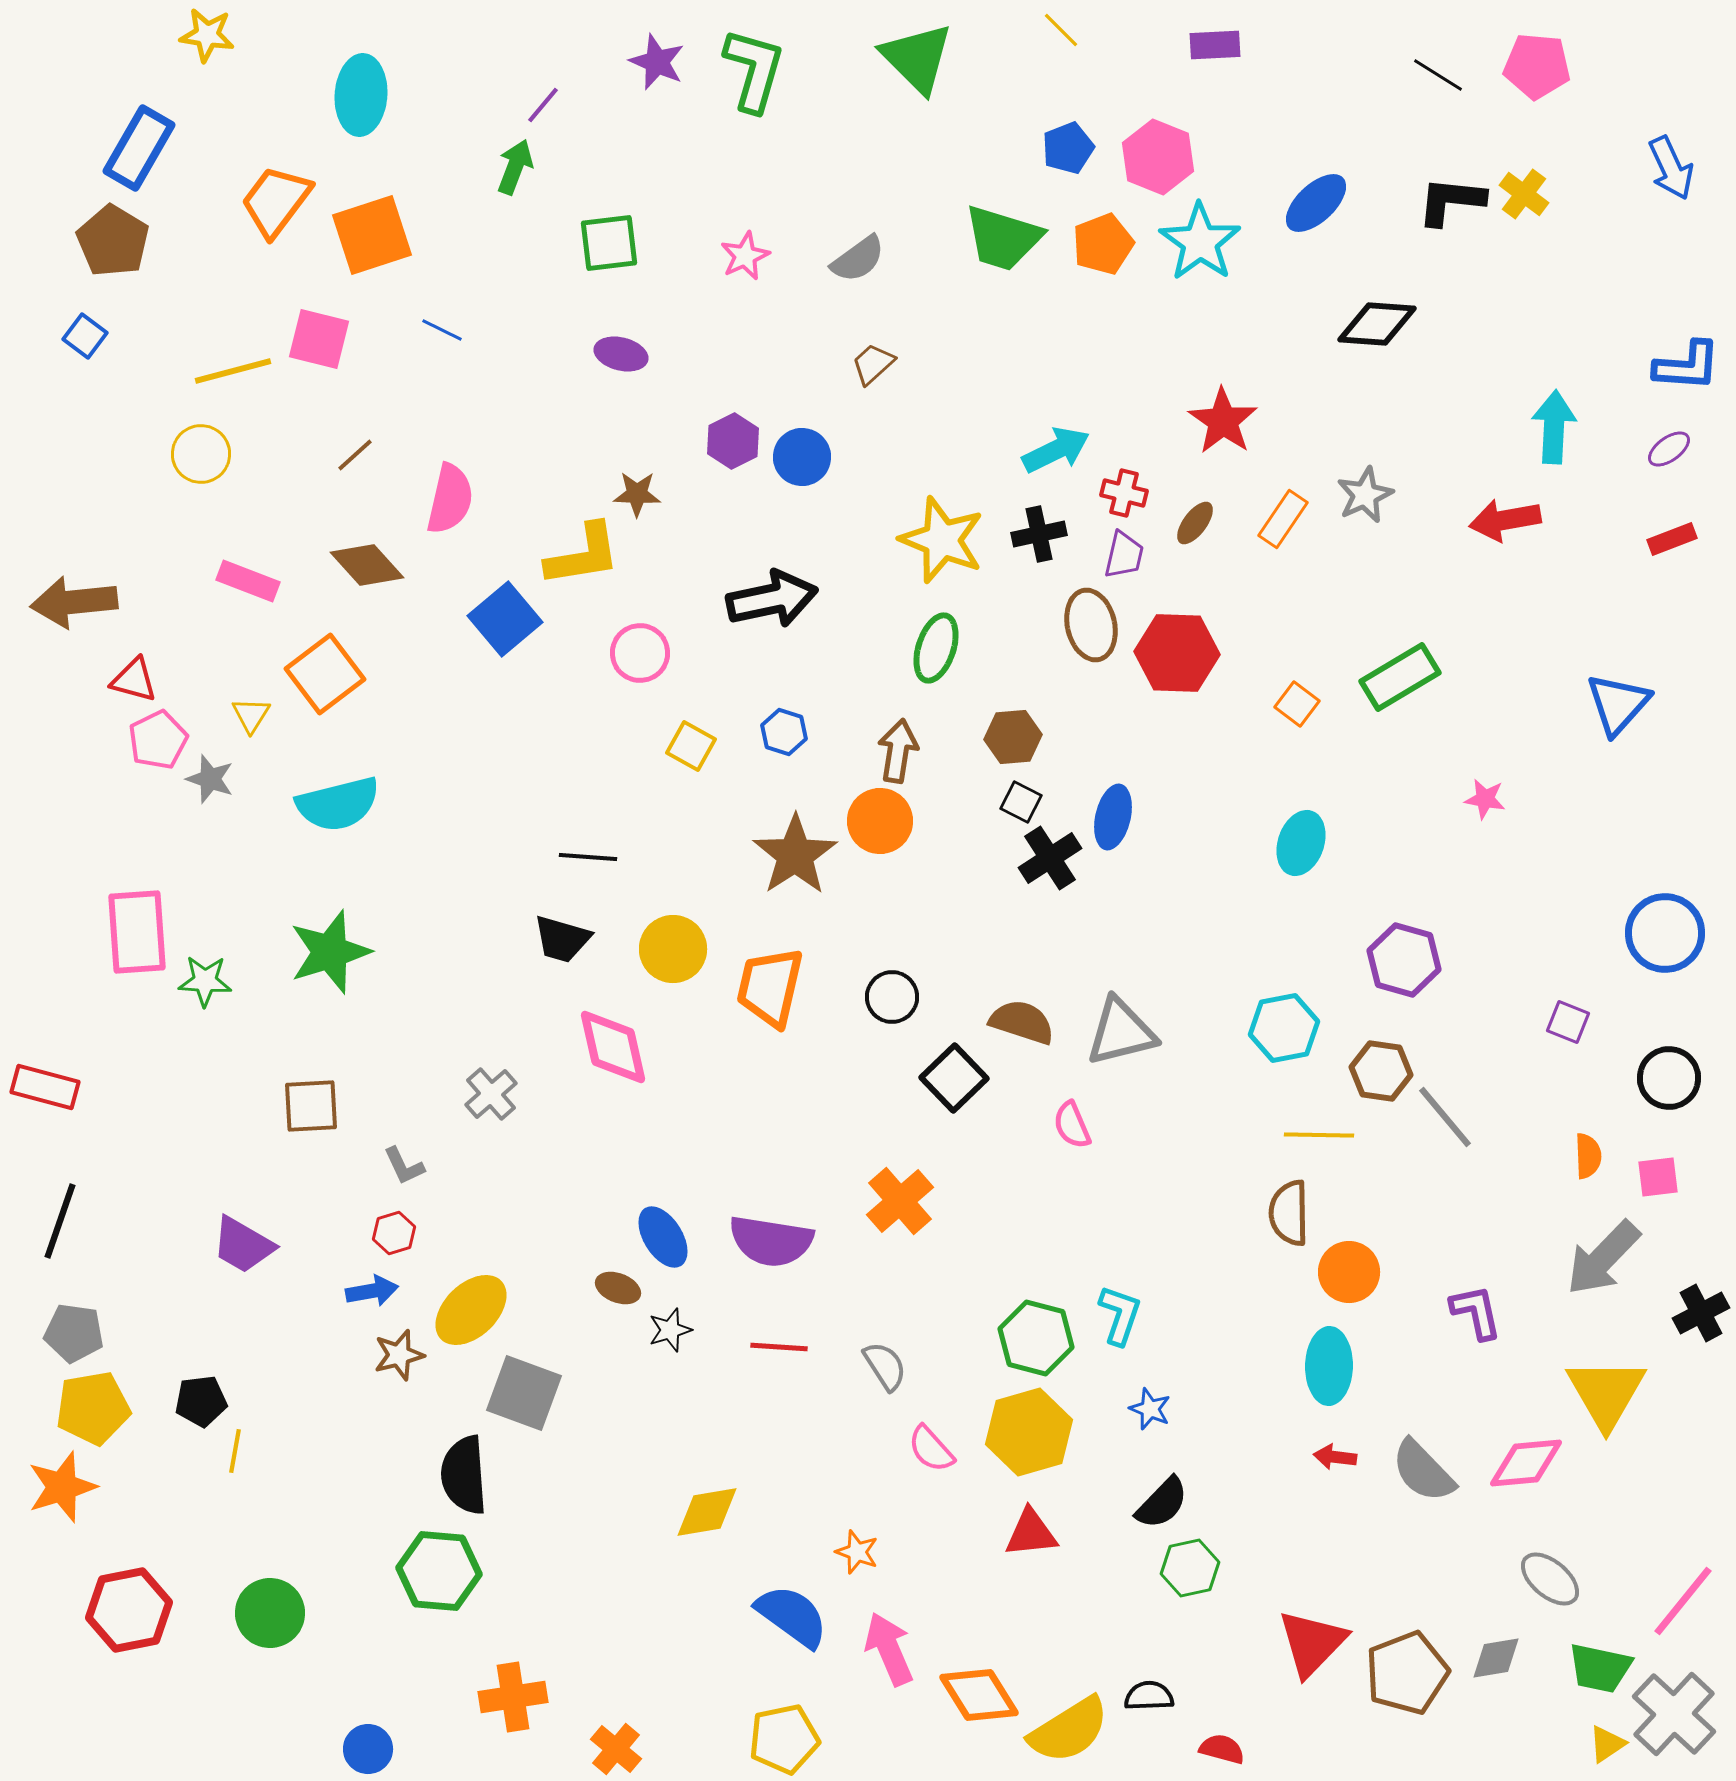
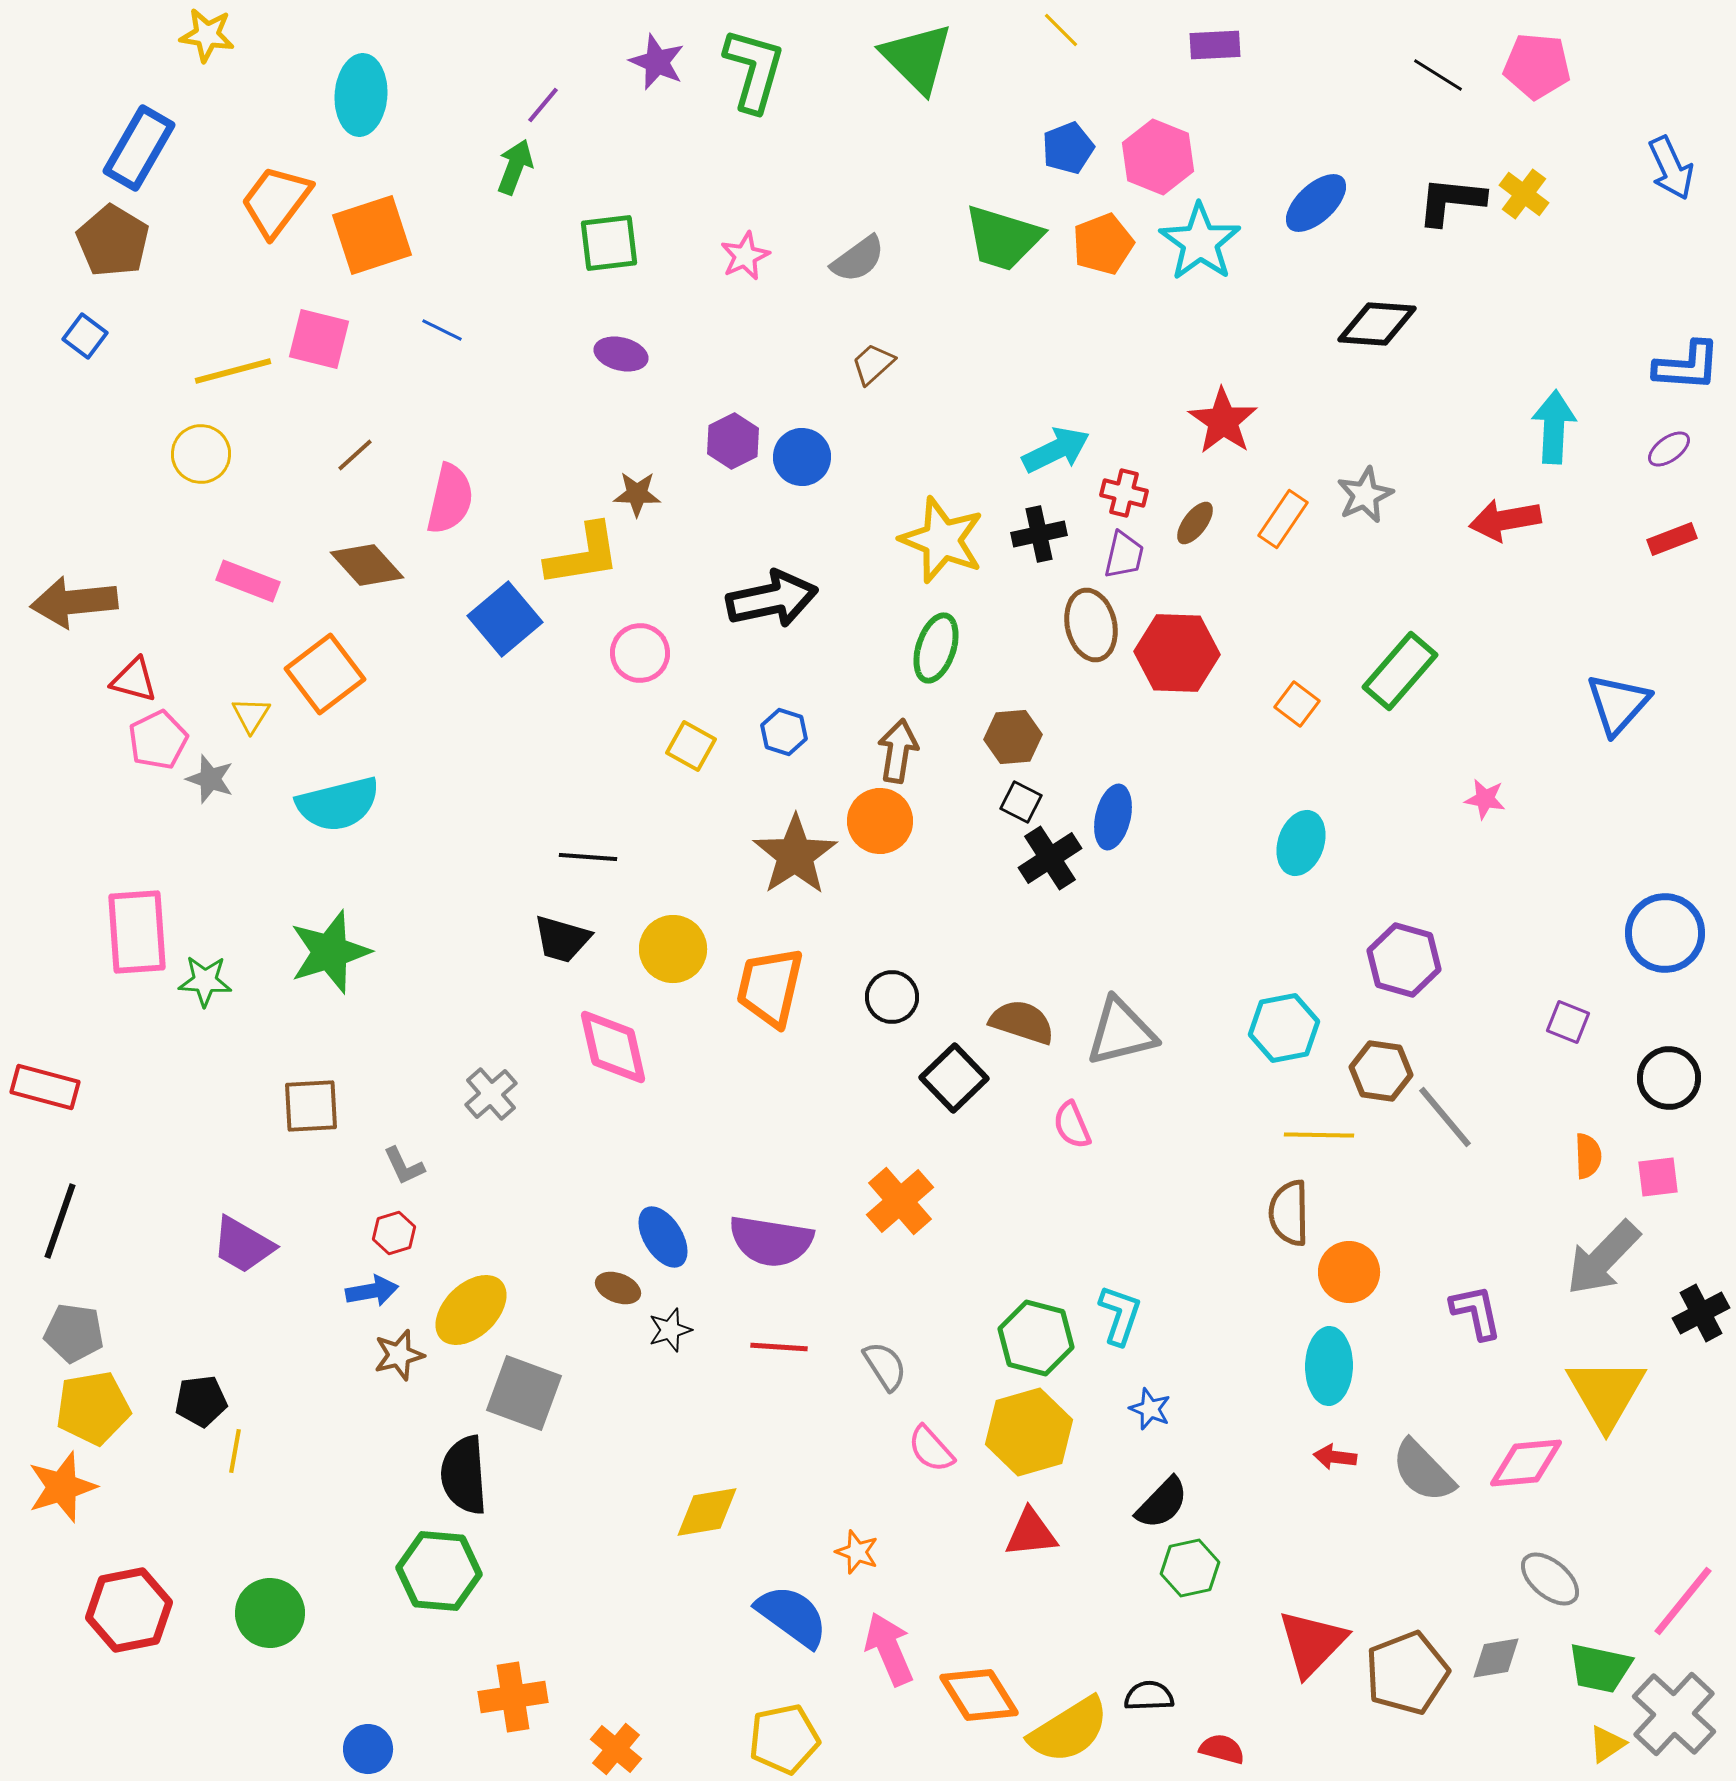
green rectangle at (1400, 677): moved 6 px up; rotated 18 degrees counterclockwise
